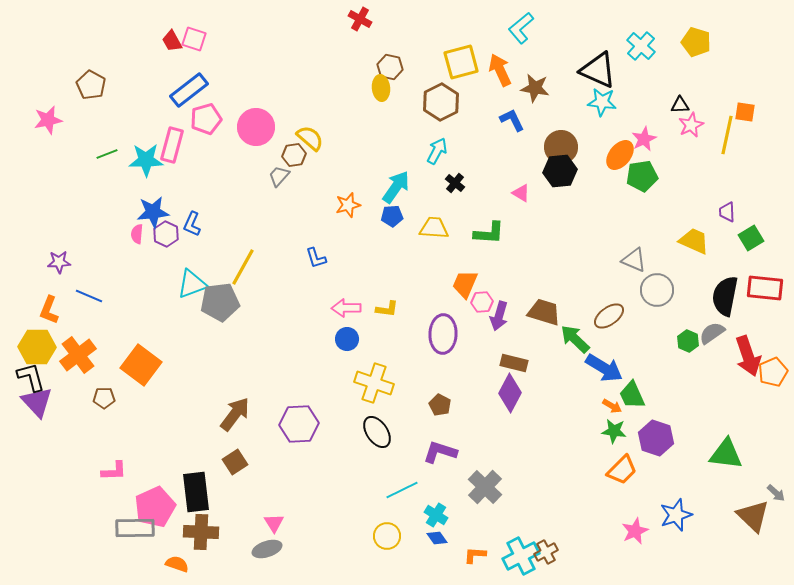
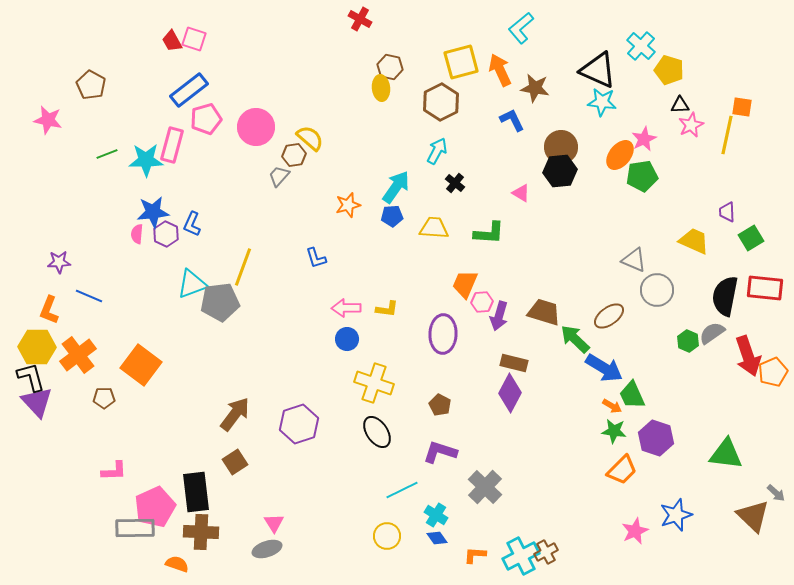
yellow pentagon at (696, 42): moved 27 px left, 28 px down
orange square at (745, 112): moved 3 px left, 5 px up
pink star at (48, 120): rotated 24 degrees clockwise
yellow line at (243, 267): rotated 9 degrees counterclockwise
purple hexagon at (299, 424): rotated 15 degrees counterclockwise
